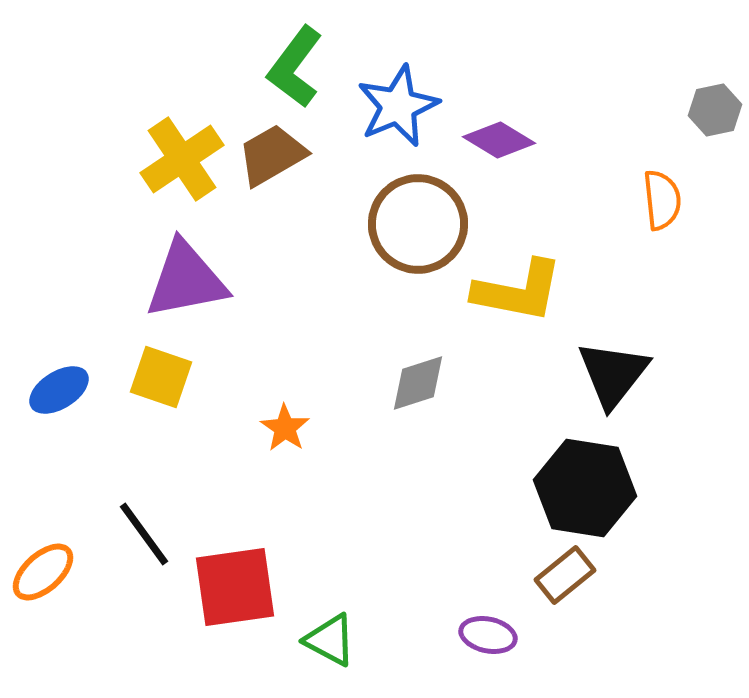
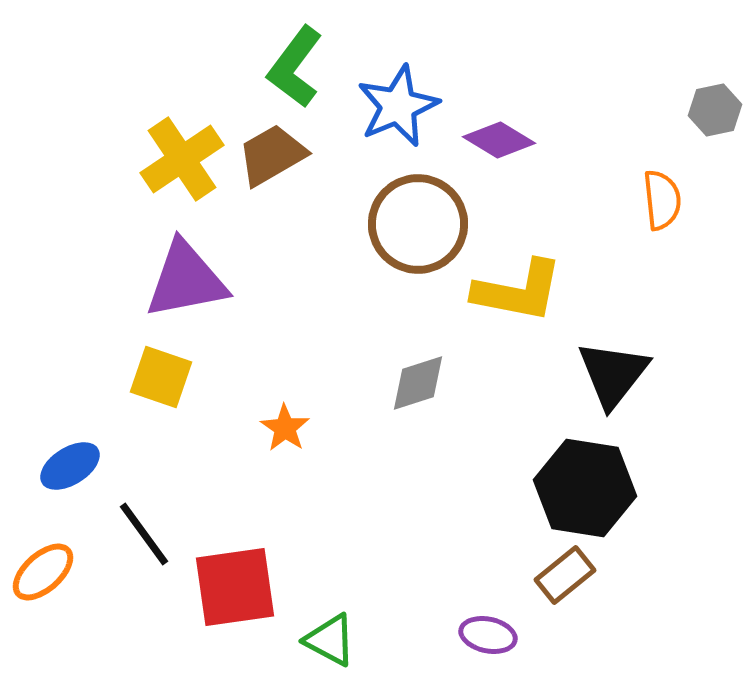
blue ellipse: moved 11 px right, 76 px down
